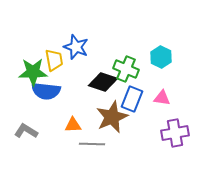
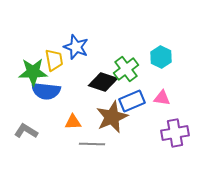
green cross: rotated 30 degrees clockwise
blue rectangle: moved 2 px down; rotated 45 degrees clockwise
orange triangle: moved 3 px up
